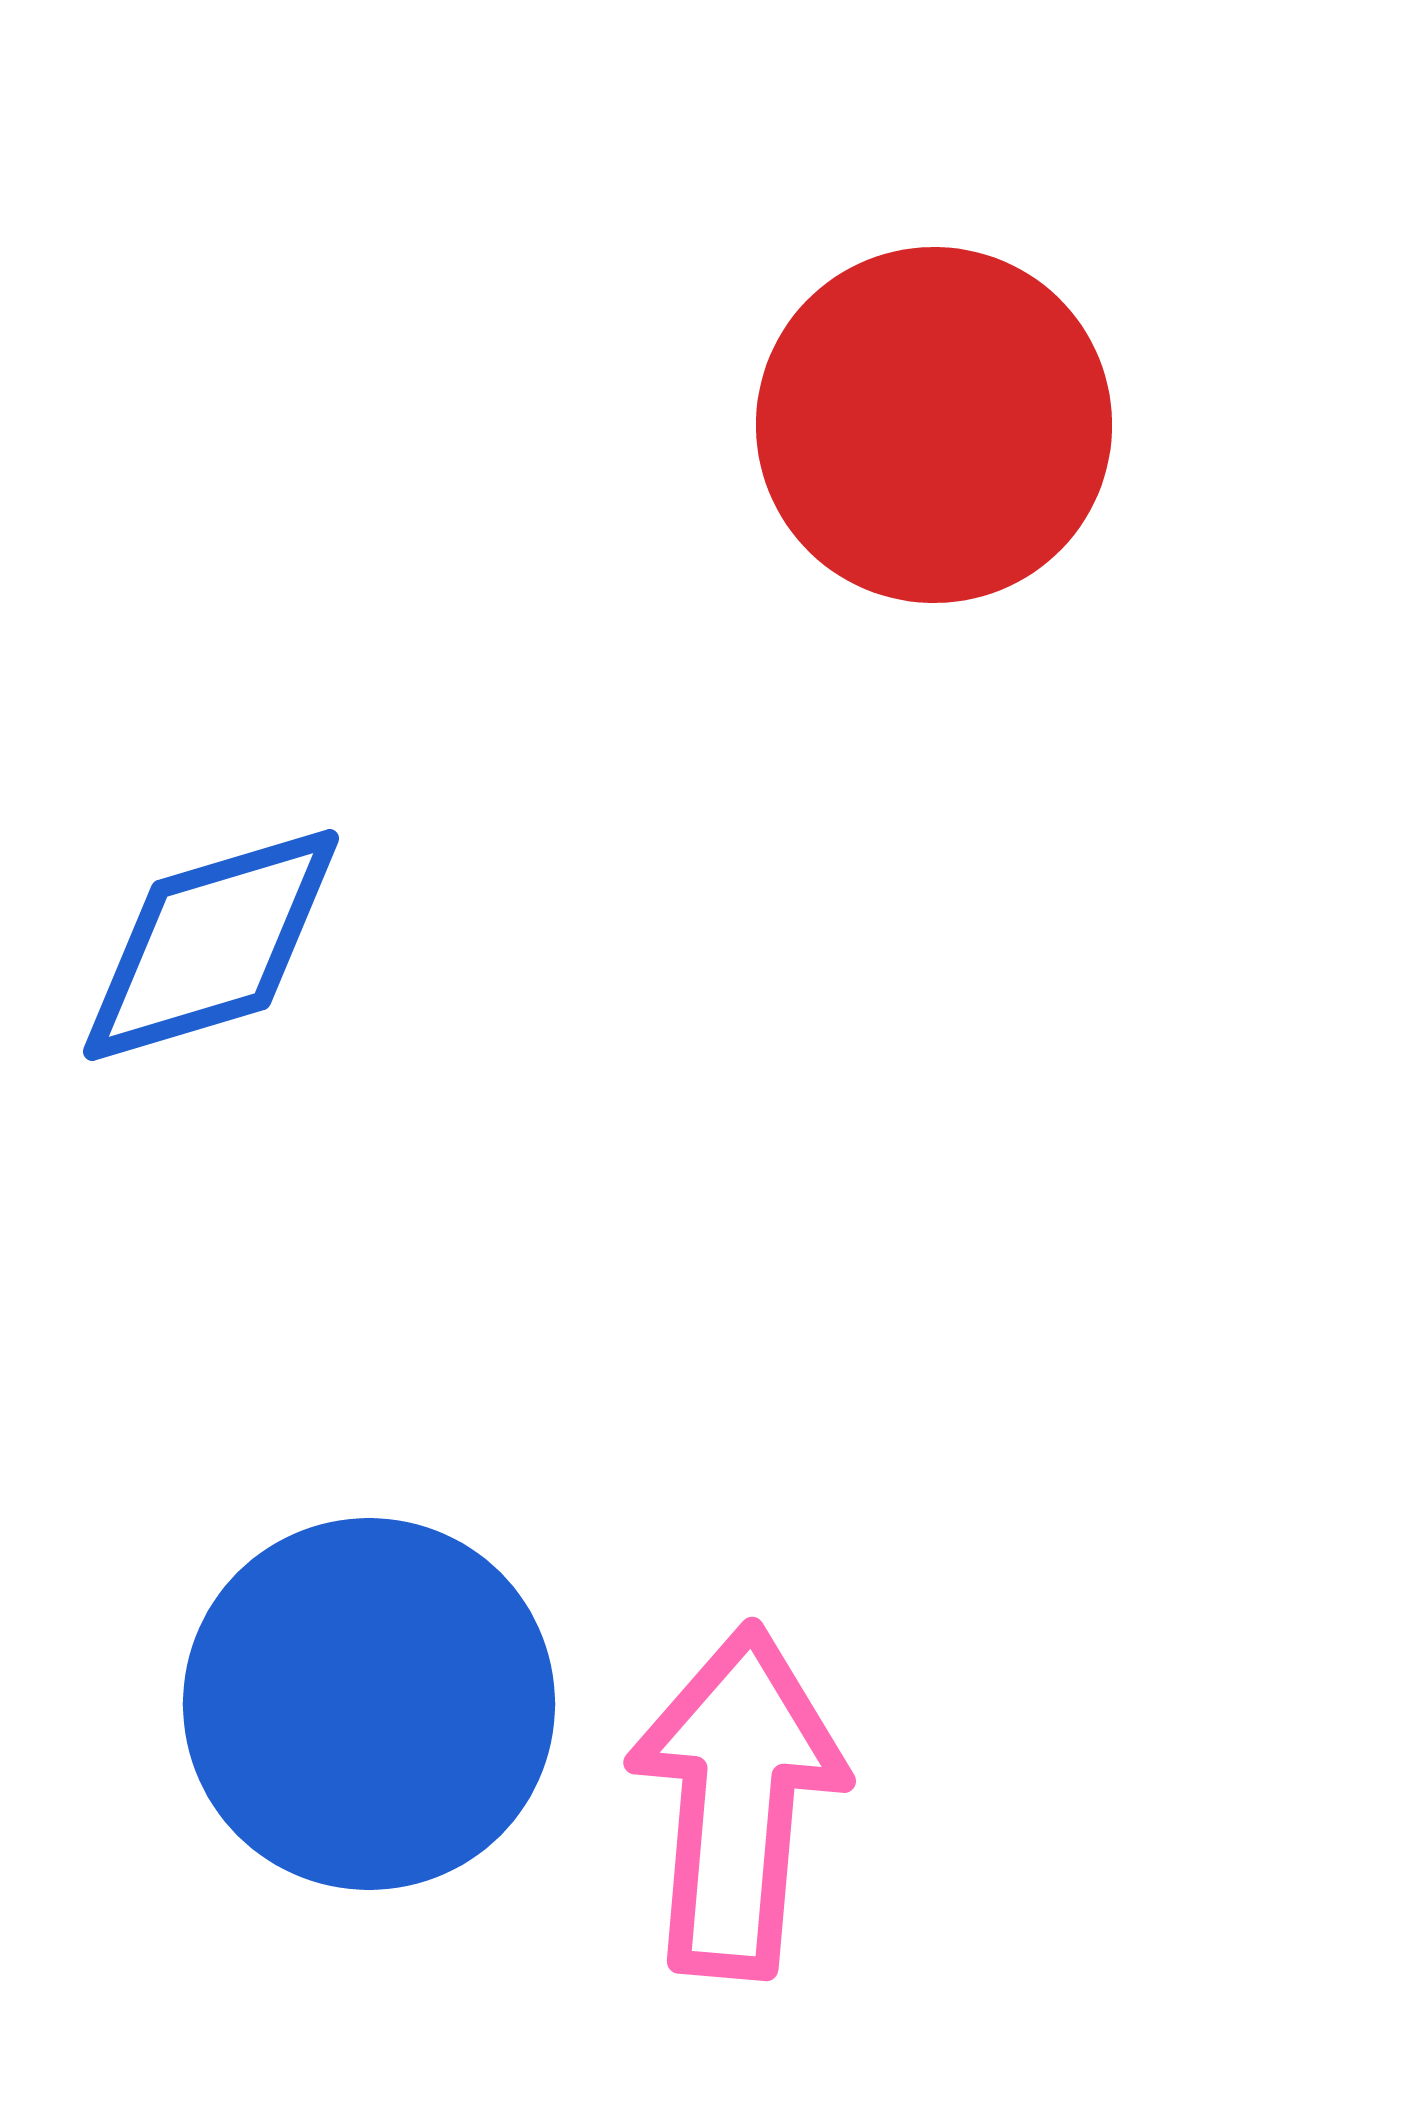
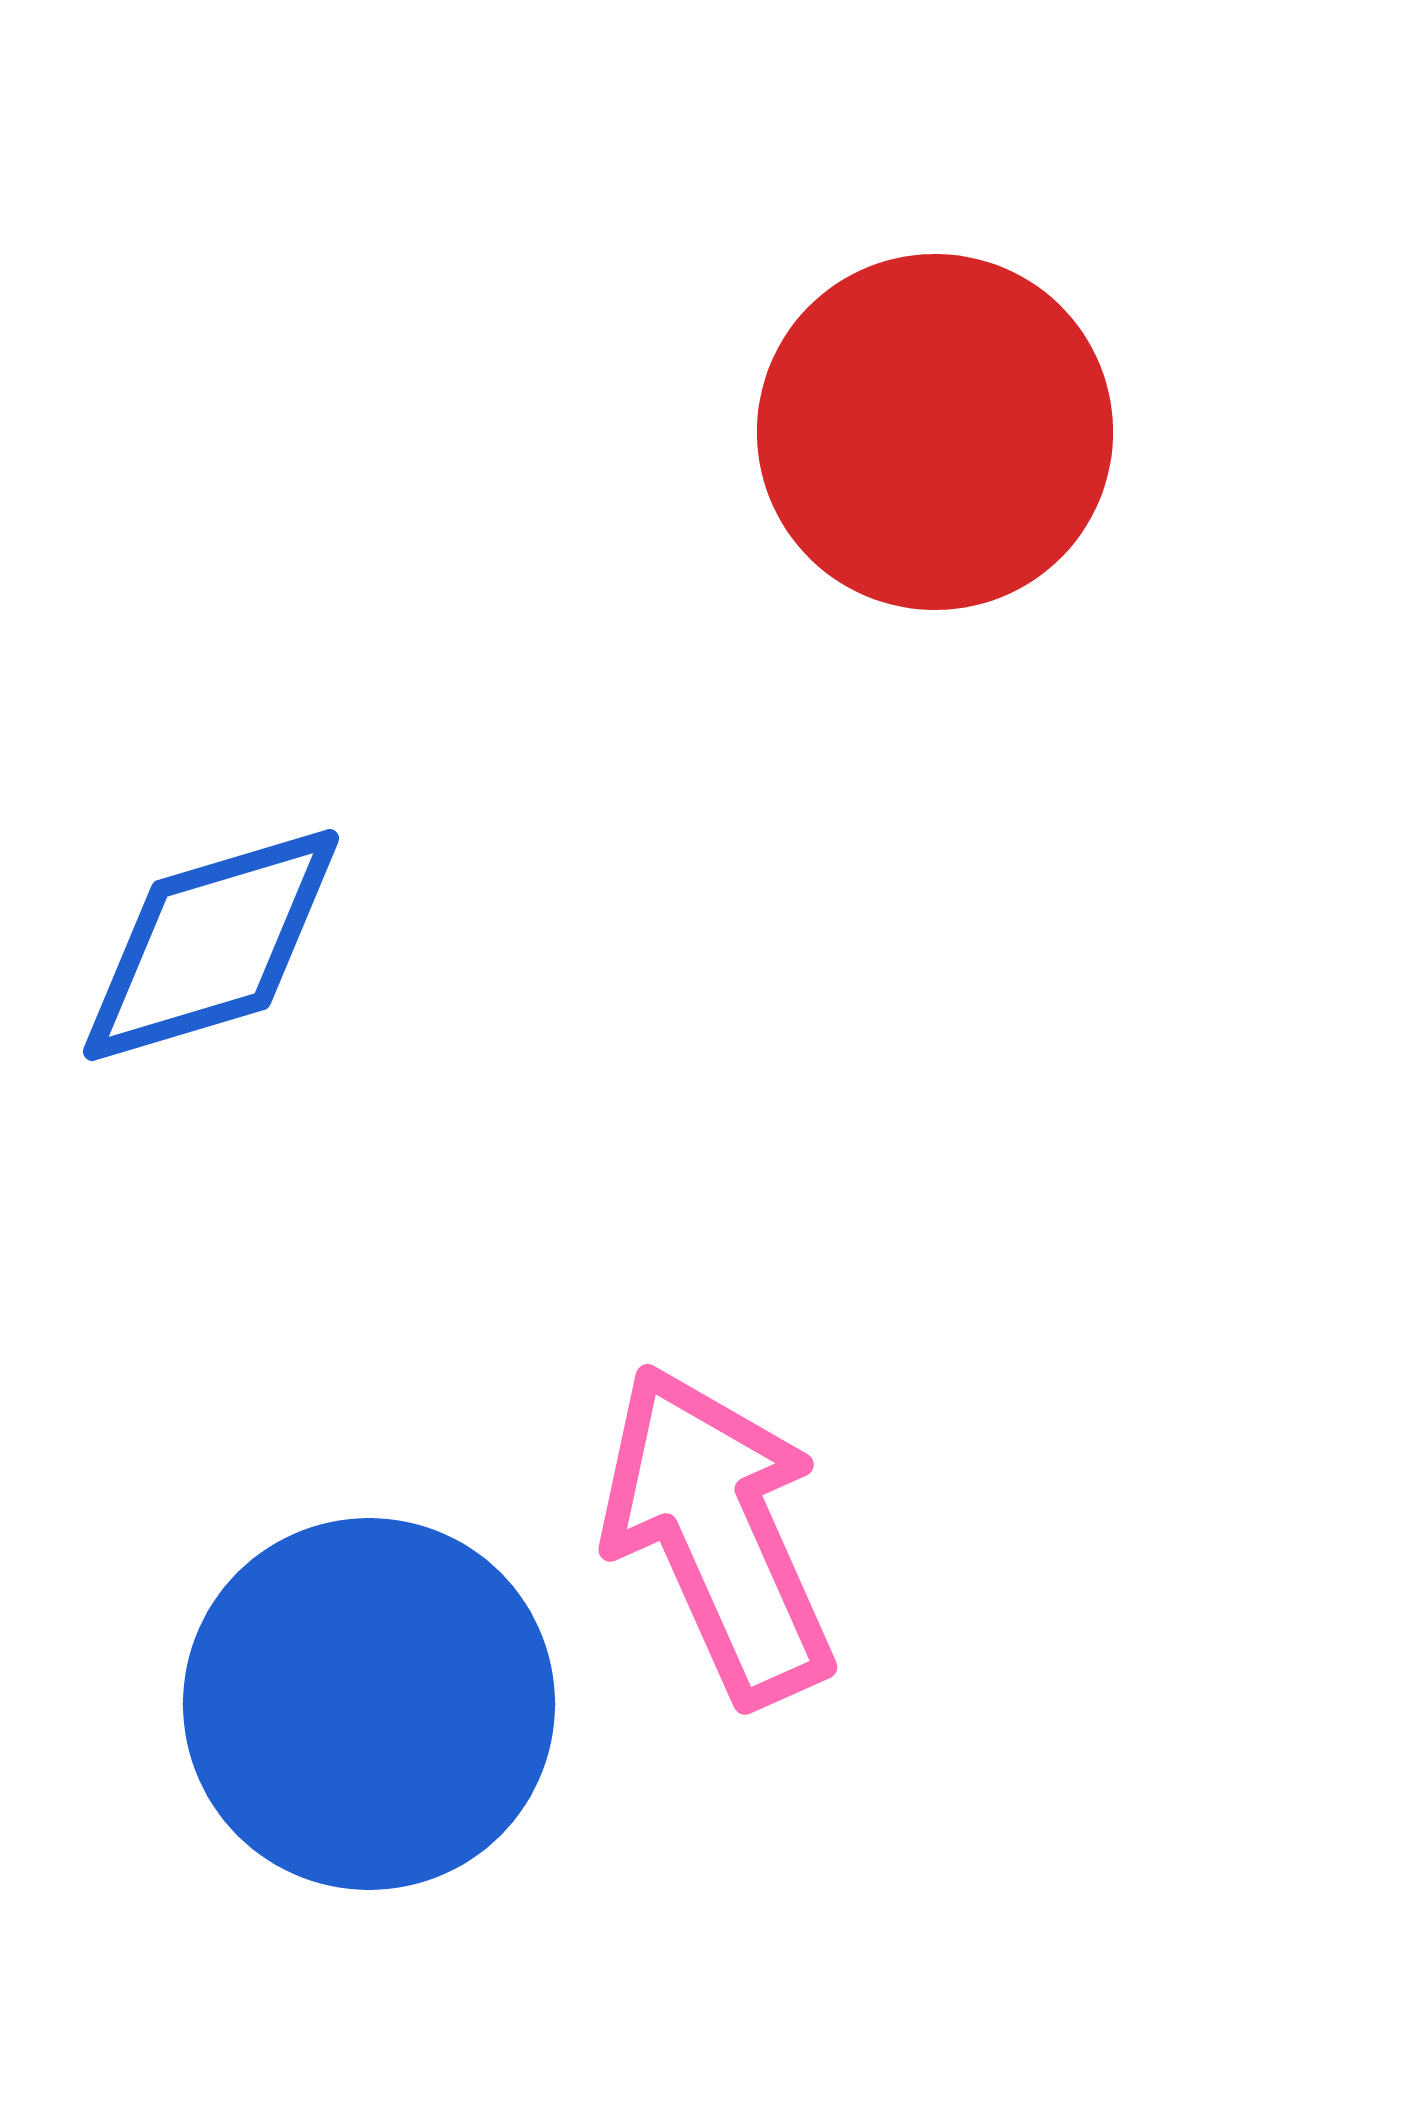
red circle: moved 1 px right, 7 px down
pink arrow: moved 19 px left, 267 px up; rotated 29 degrees counterclockwise
